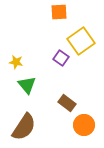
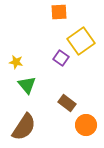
orange circle: moved 2 px right
